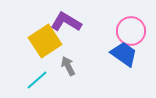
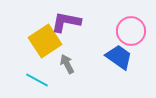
purple L-shape: rotated 20 degrees counterclockwise
blue trapezoid: moved 5 px left, 3 px down
gray arrow: moved 1 px left, 2 px up
cyan line: rotated 70 degrees clockwise
